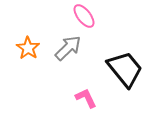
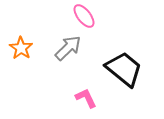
orange star: moved 7 px left
black trapezoid: moved 1 px left; rotated 12 degrees counterclockwise
